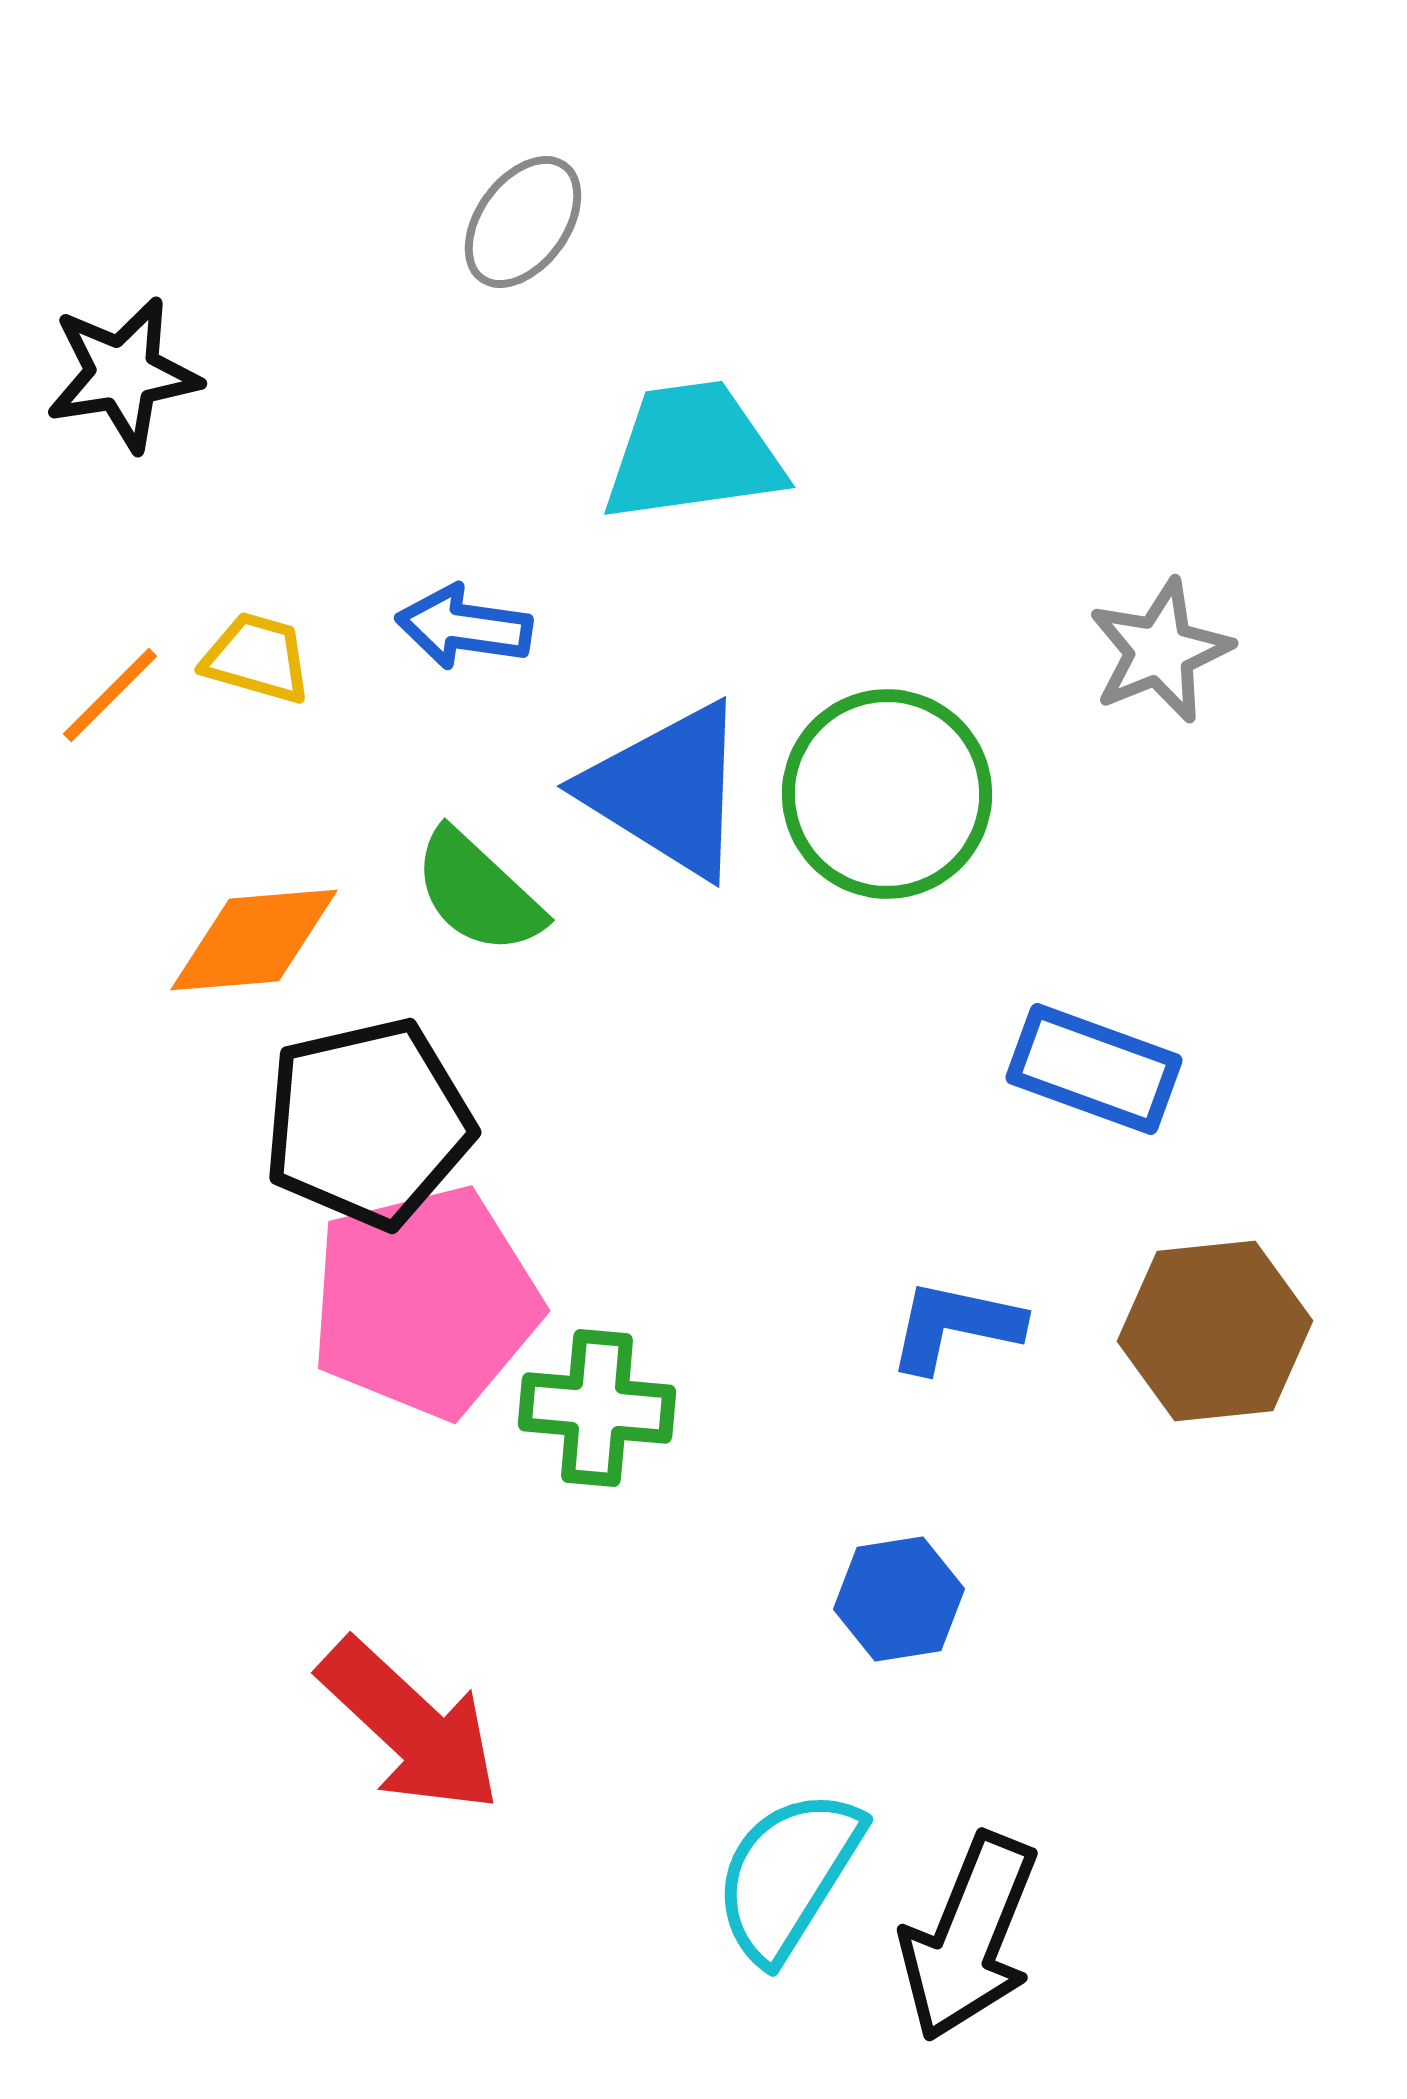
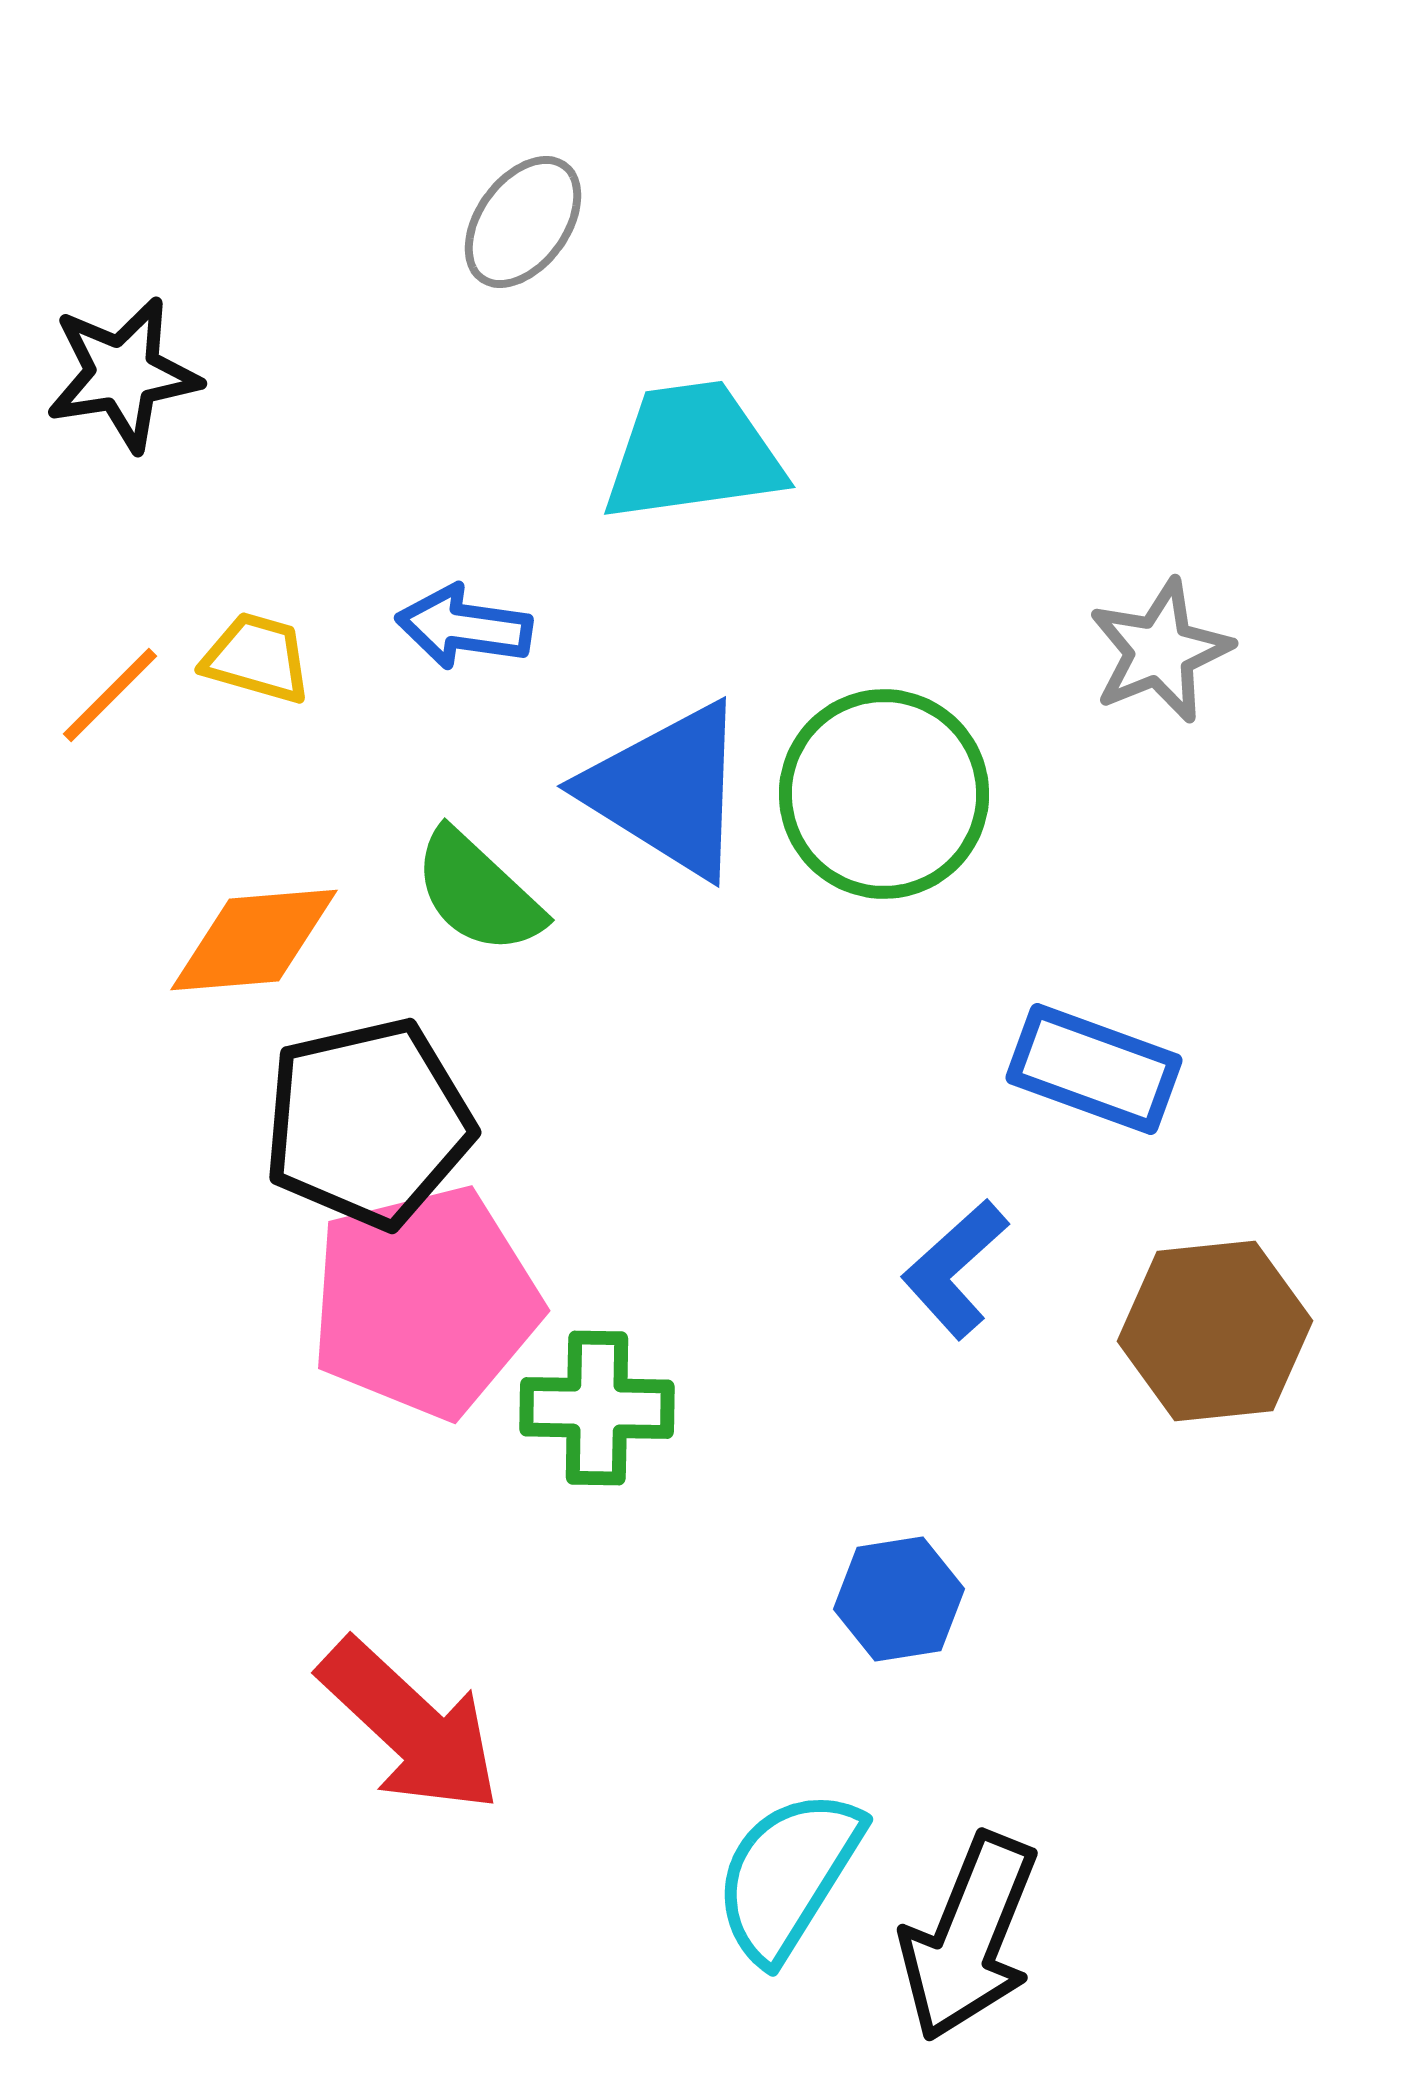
green circle: moved 3 px left
blue L-shape: moved 57 px up; rotated 54 degrees counterclockwise
green cross: rotated 4 degrees counterclockwise
